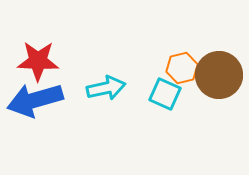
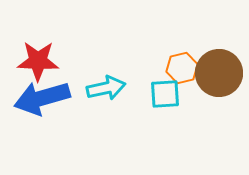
brown circle: moved 2 px up
cyan square: rotated 28 degrees counterclockwise
blue arrow: moved 7 px right, 2 px up
